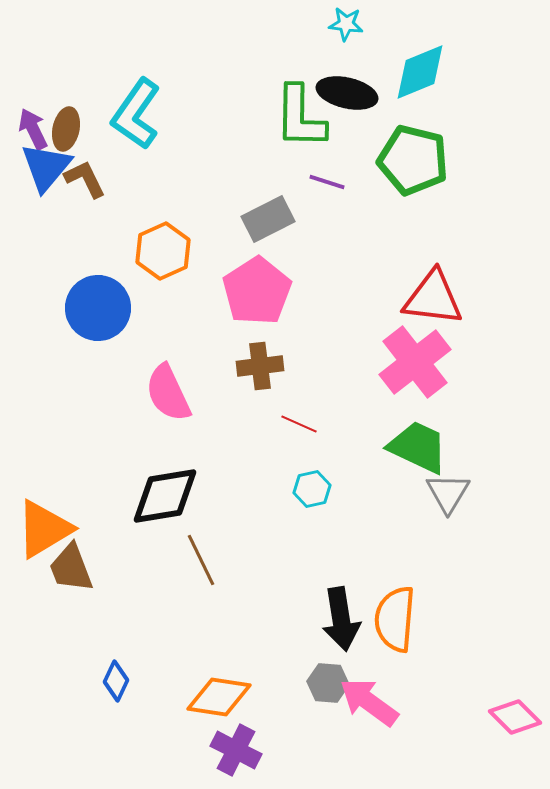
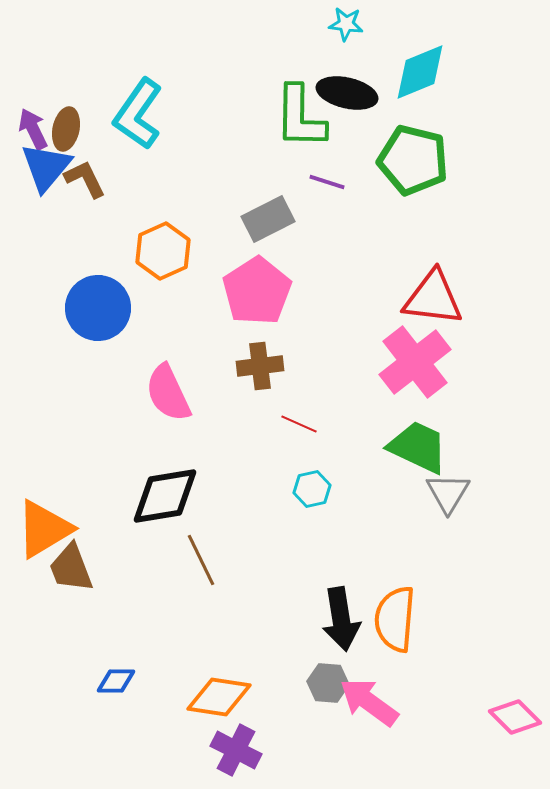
cyan L-shape: moved 2 px right
blue diamond: rotated 66 degrees clockwise
